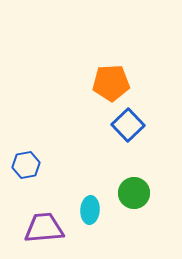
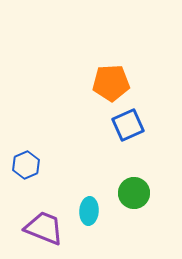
blue square: rotated 20 degrees clockwise
blue hexagon: rotated 12 degrees counterclockwise
cyan ellipse: moved 1 px left, 1 px down
purple trapezoid: rotated 27 degrees clockwise
